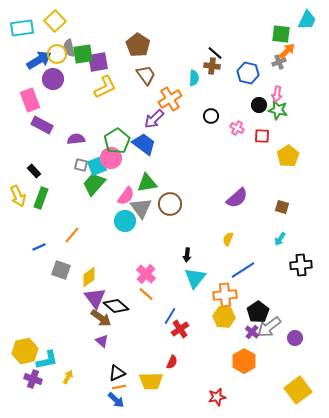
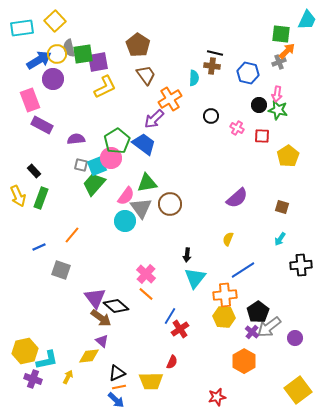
black line at (215, 53): rotated 28 degrees counterclockwise
yellow diamond at (89, 277): moved 79 px down; rotated 30 degrees clockwise
